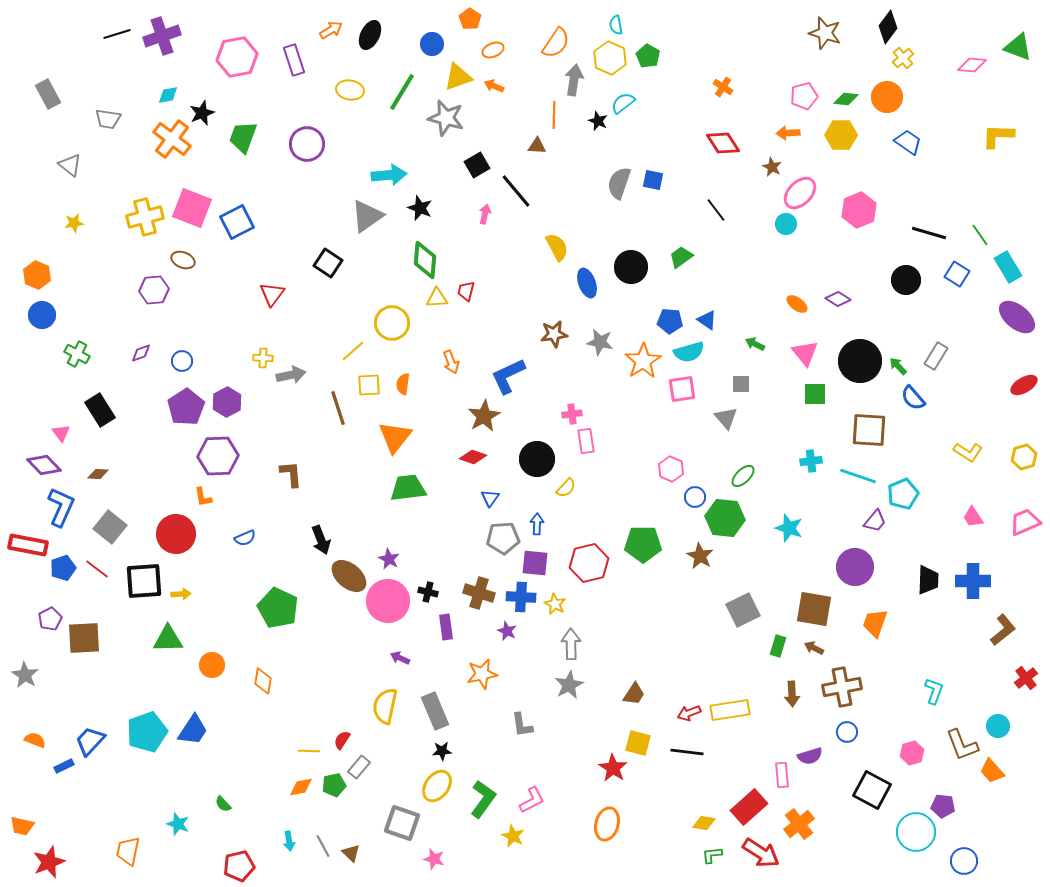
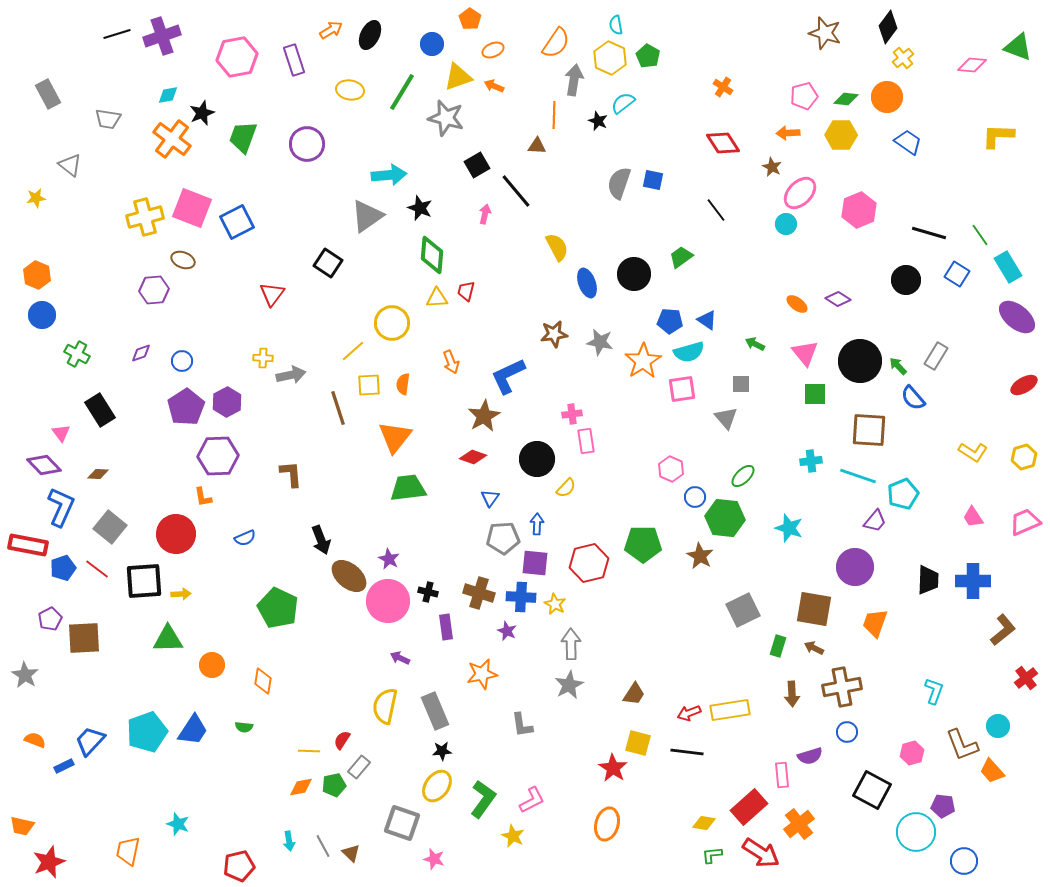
yellow star at (74, 223): moved 38 px left, 25 px up
green diamond at (425, 260): moved 7 px right, 5 px up
black circle at (631, 267): moved 3 px right, 7 px down
yellow L-shape at (968, 452): moved 5 px right
green semicircle at (223, 804): moved 21 px right, 77 px up; rotated 42 degrees counterclockwise
